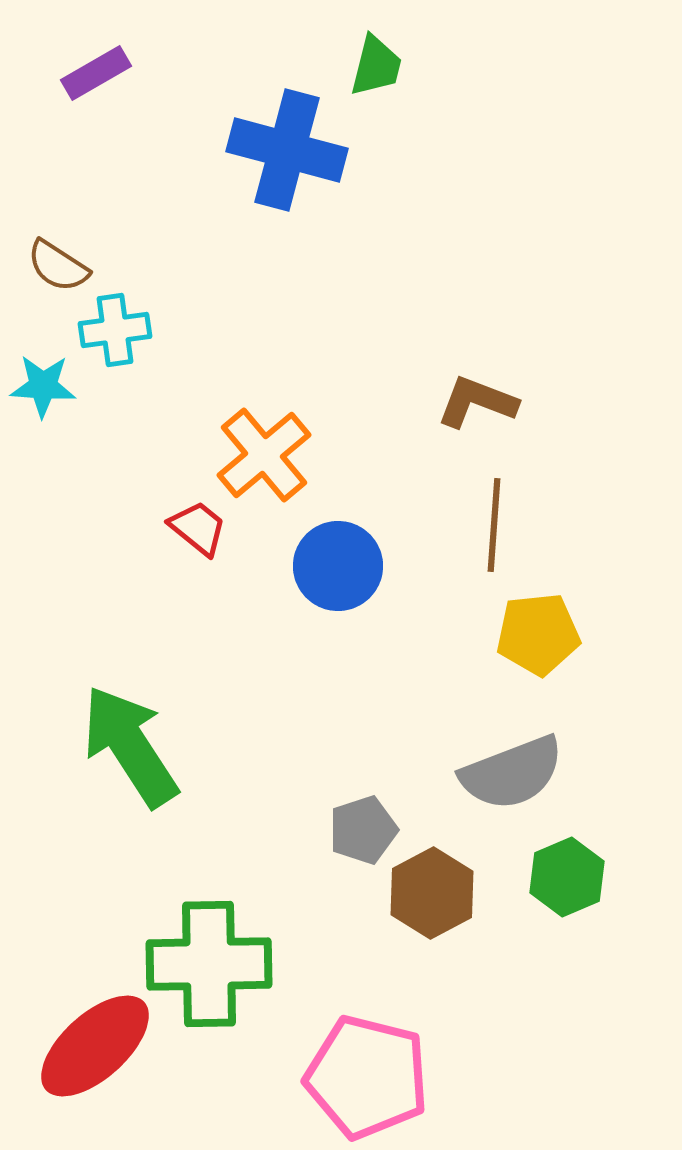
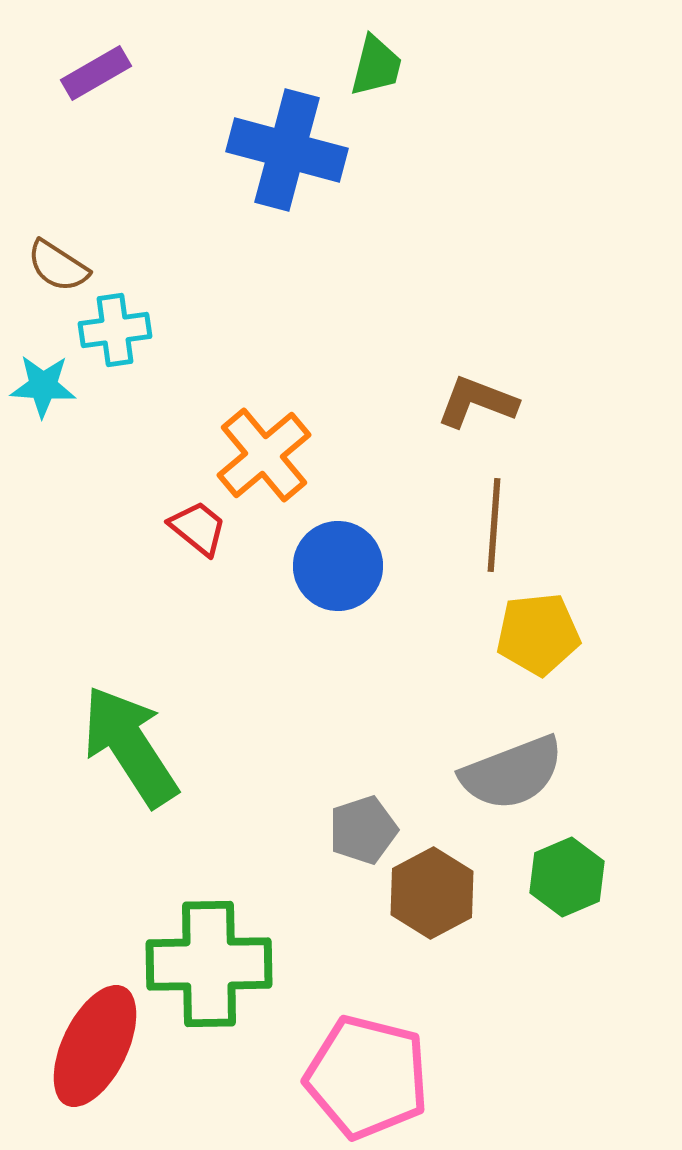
red ellipse: rotated 22 degrees counterclockwise
